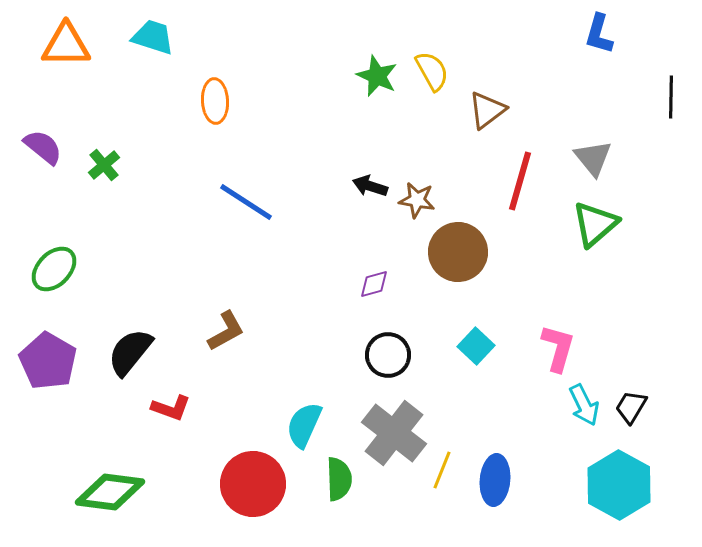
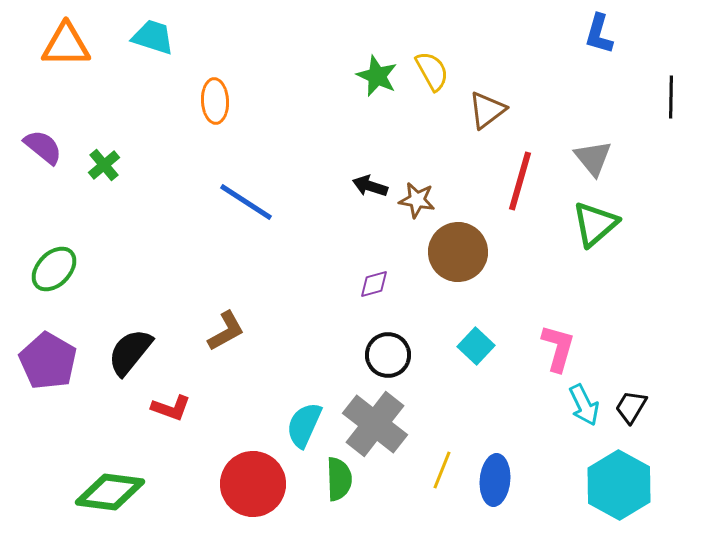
gray cross: moved 19 px left, 9 px up
